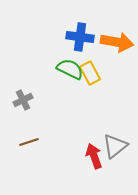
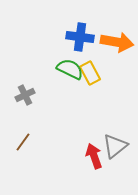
gray cross: moved 2 px right, 5 px up
brown line: moved 6 px left; rotated 36 degrees counterclockwise
